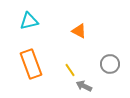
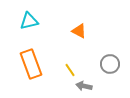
gray arrow: rotated 14 degrees counterclockwise
